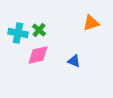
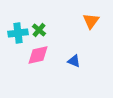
orange triangle: moved 2 px up; rotated 36 degrees counterclockwise
cyan cross: rotated 18 degrees counterclockwise
